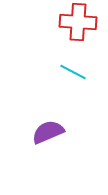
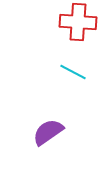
purple semicircle: rotated 12 degrees counterclockwise
